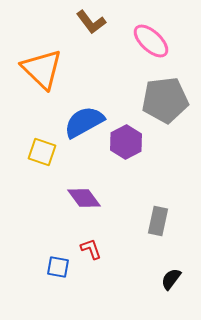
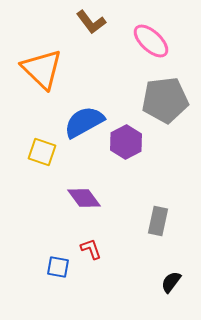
black semicircle: moved 3 px down
